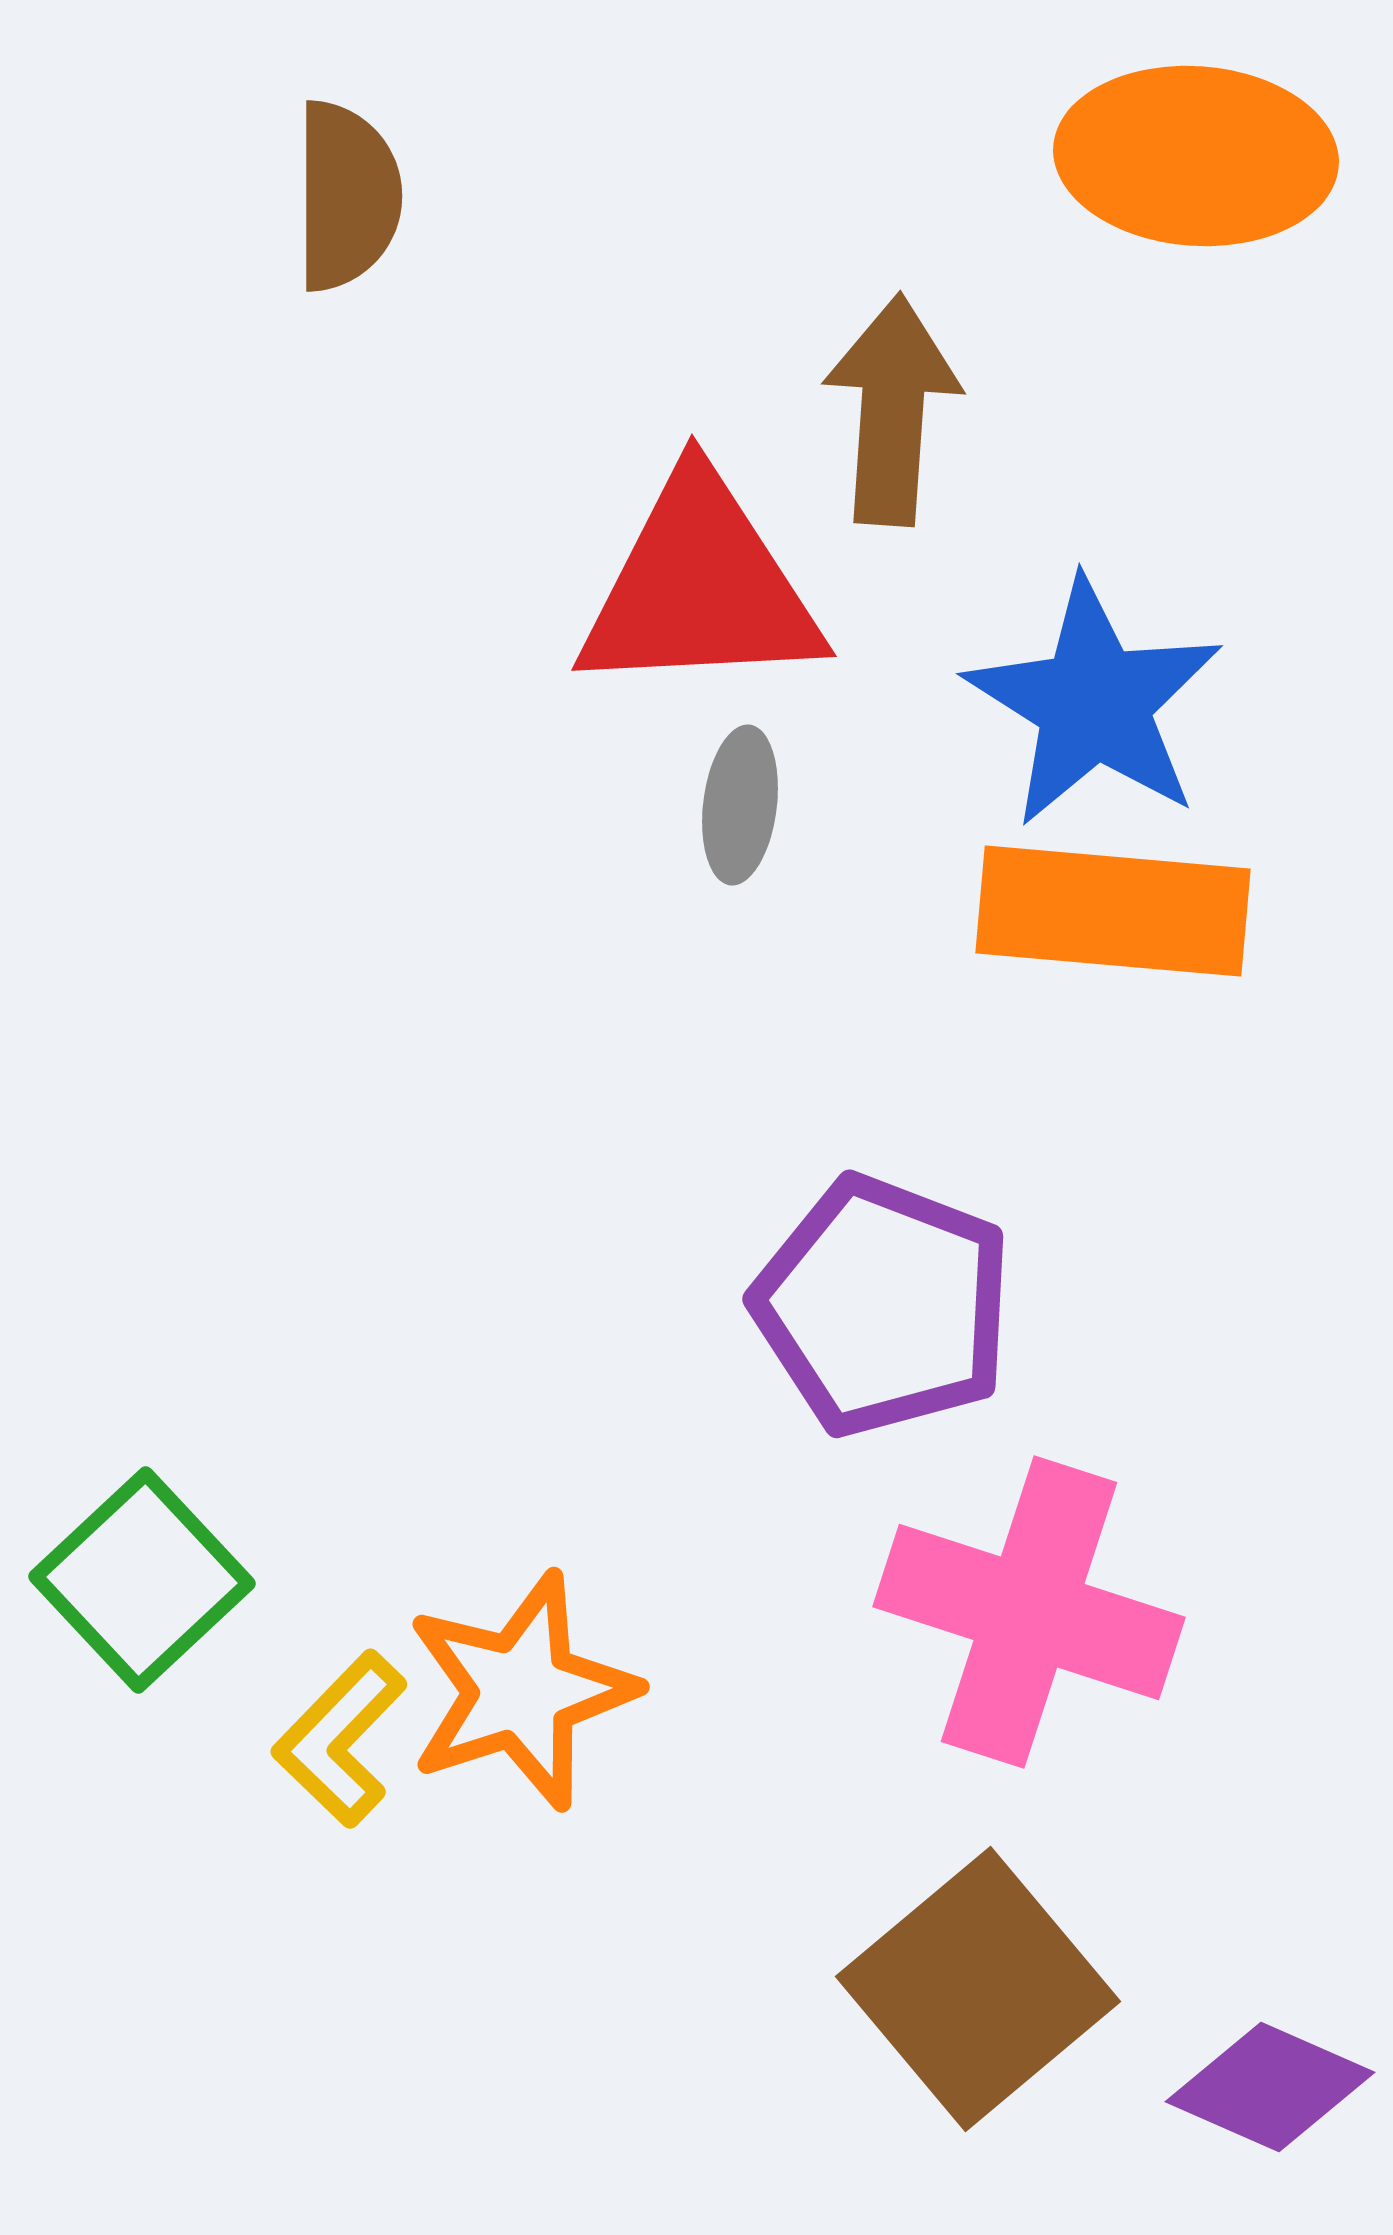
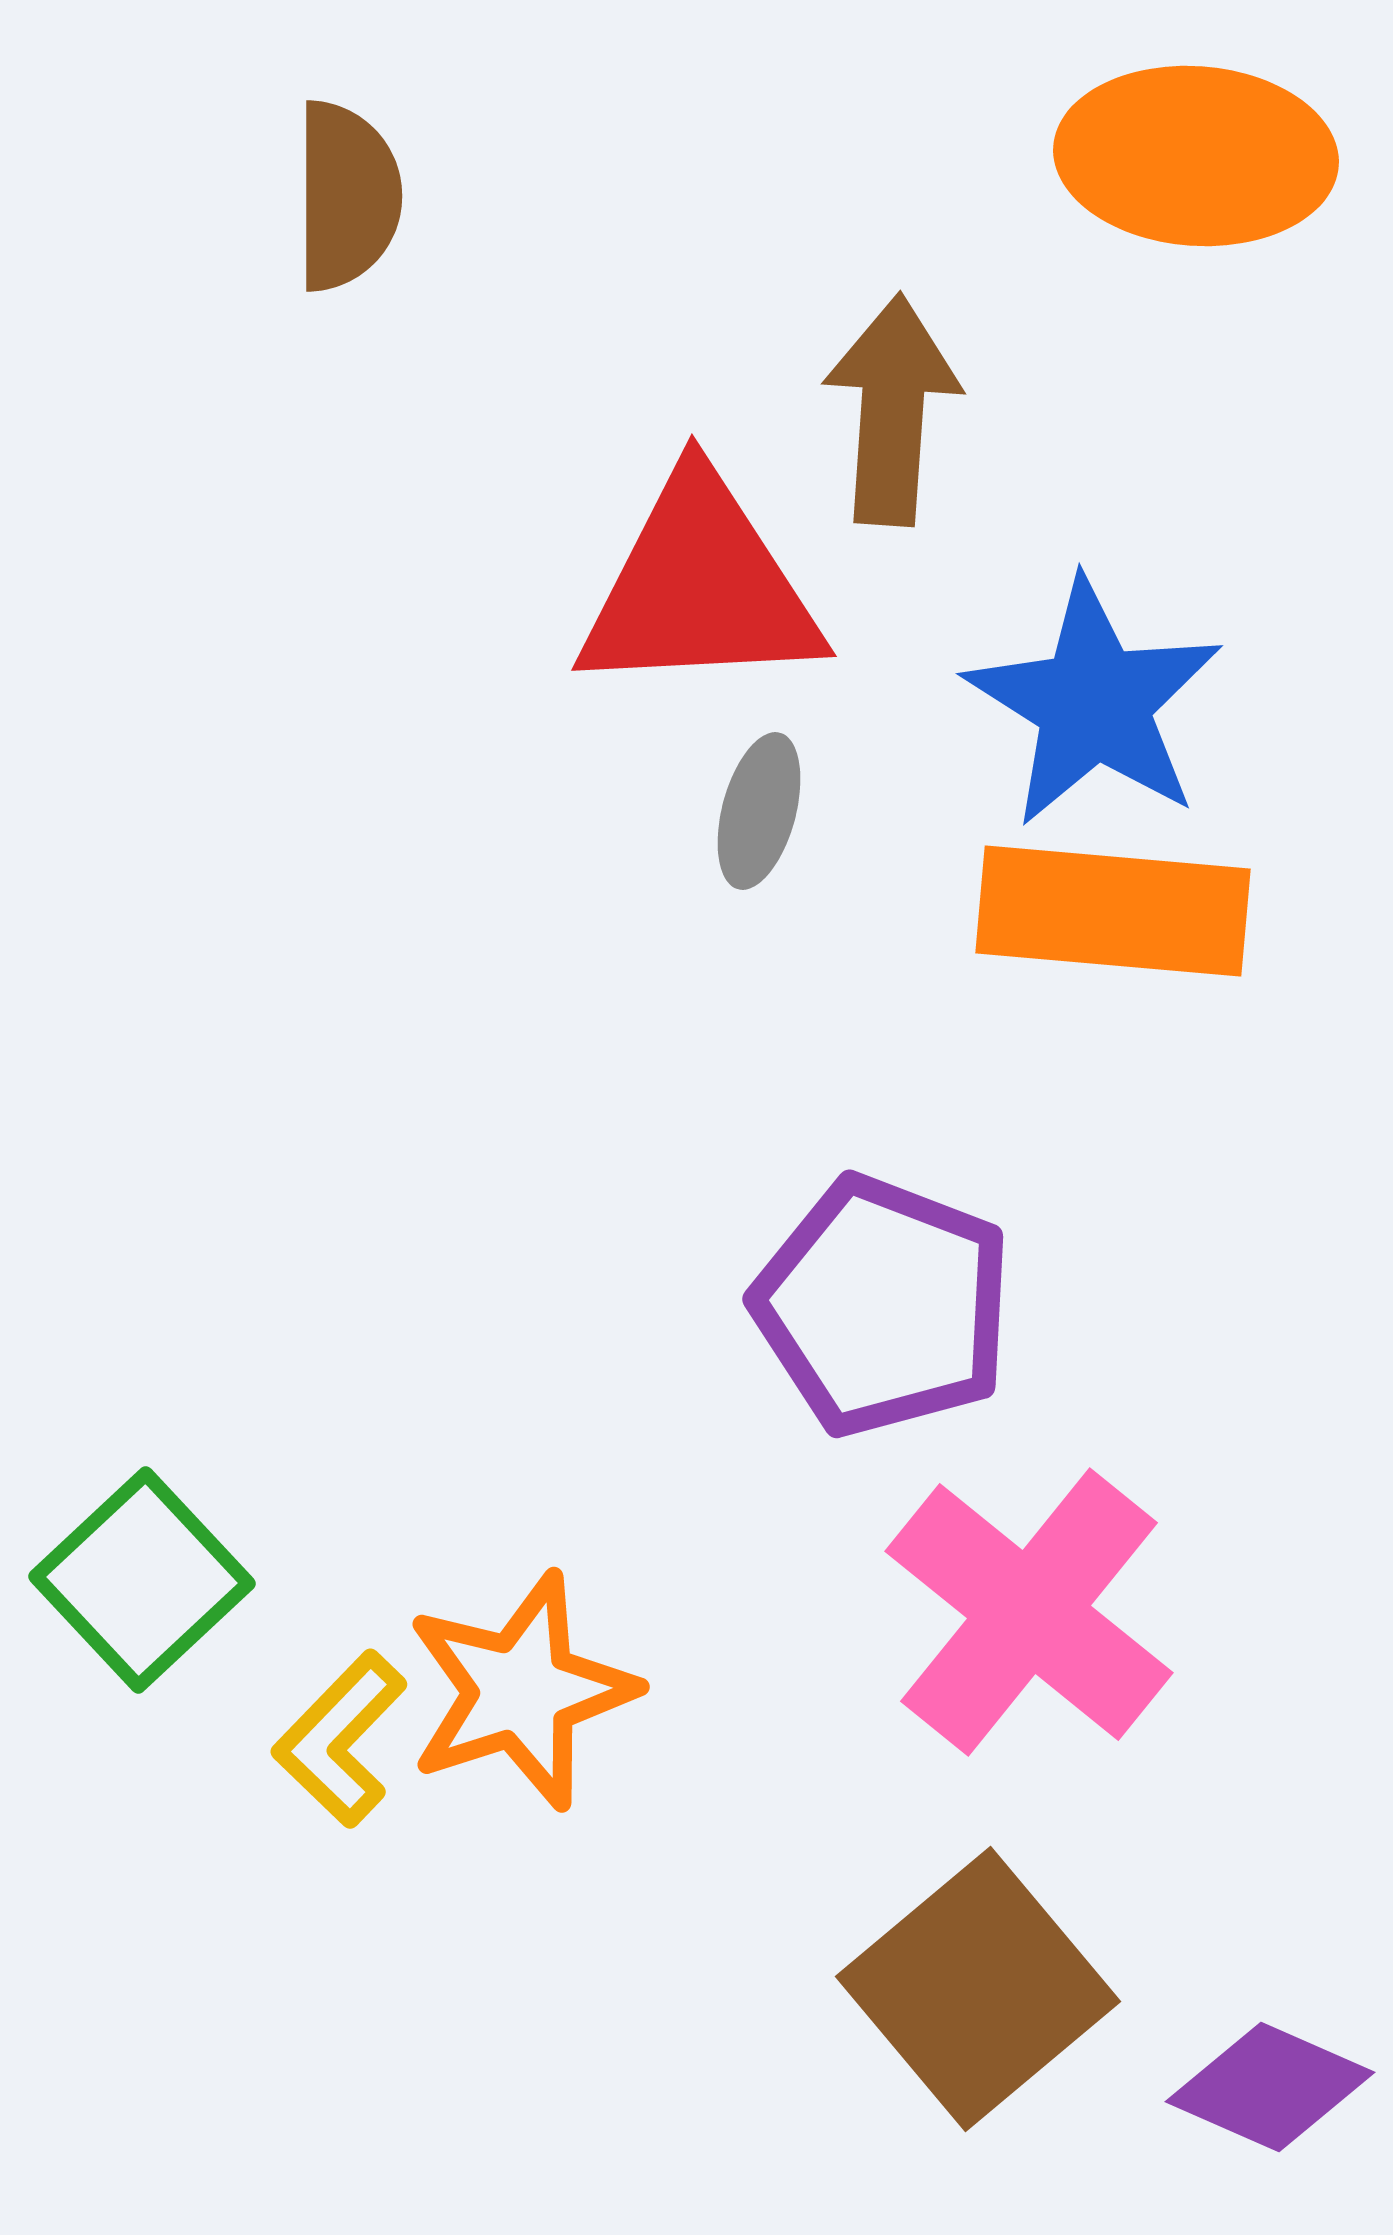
gray ellipse: moved 19 px right, 6 px down; rotated 8 degrees clockwise
pink cross: rotated 21 degrees clockwise
